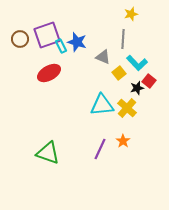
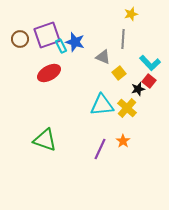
blue star: moved 2 px left
cyan L-shape: moved 13 px right
black star: moved 1 px right, 1 px down
green triangle: moved 3 px left, 13 px up
